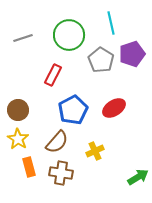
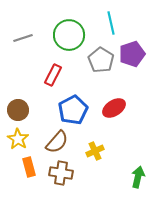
green arrow: rotated 45 degrees counterclockwise
